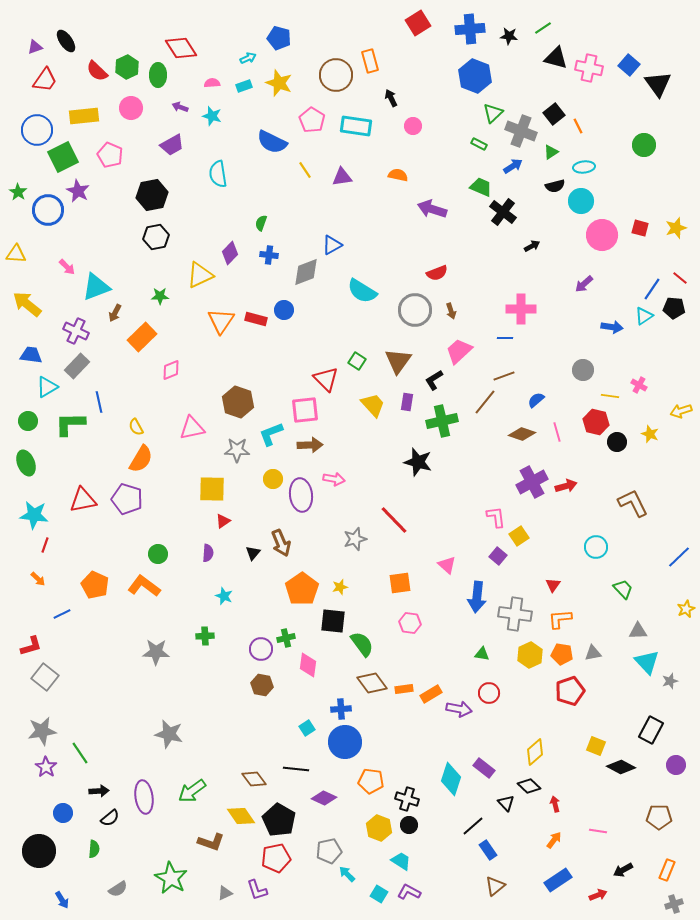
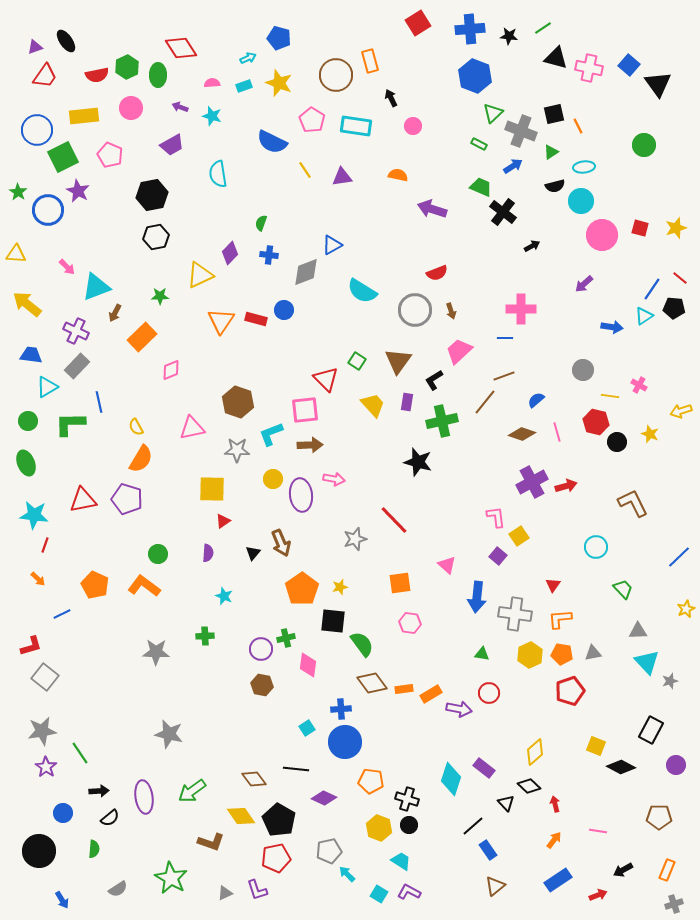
red semicircle at (97, 71): moved 4 px down; rotated 55 degrees counterclockwise
red trapezoid at (45, 80): moved 4 px up
black square at (554, 114): rotated 25 degrees clockwise
